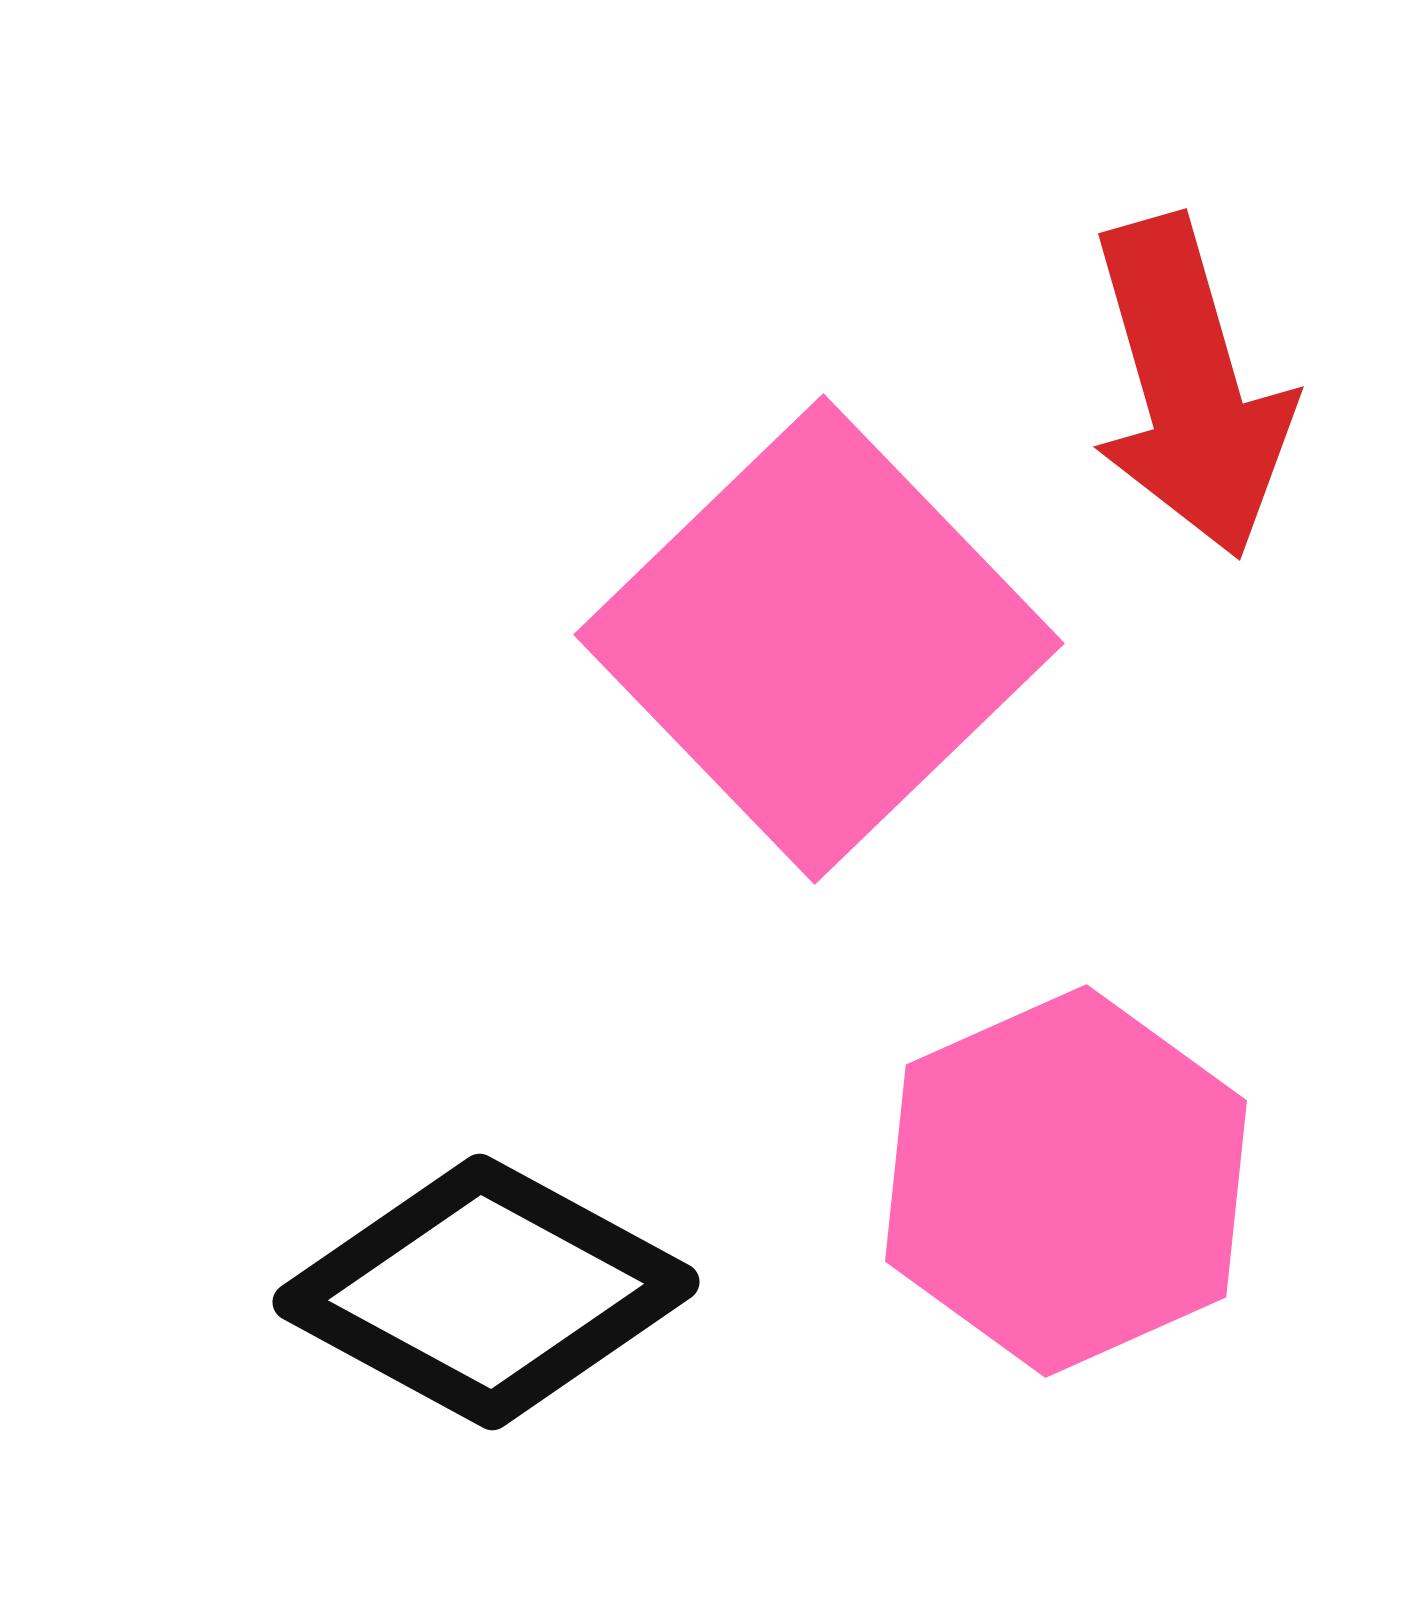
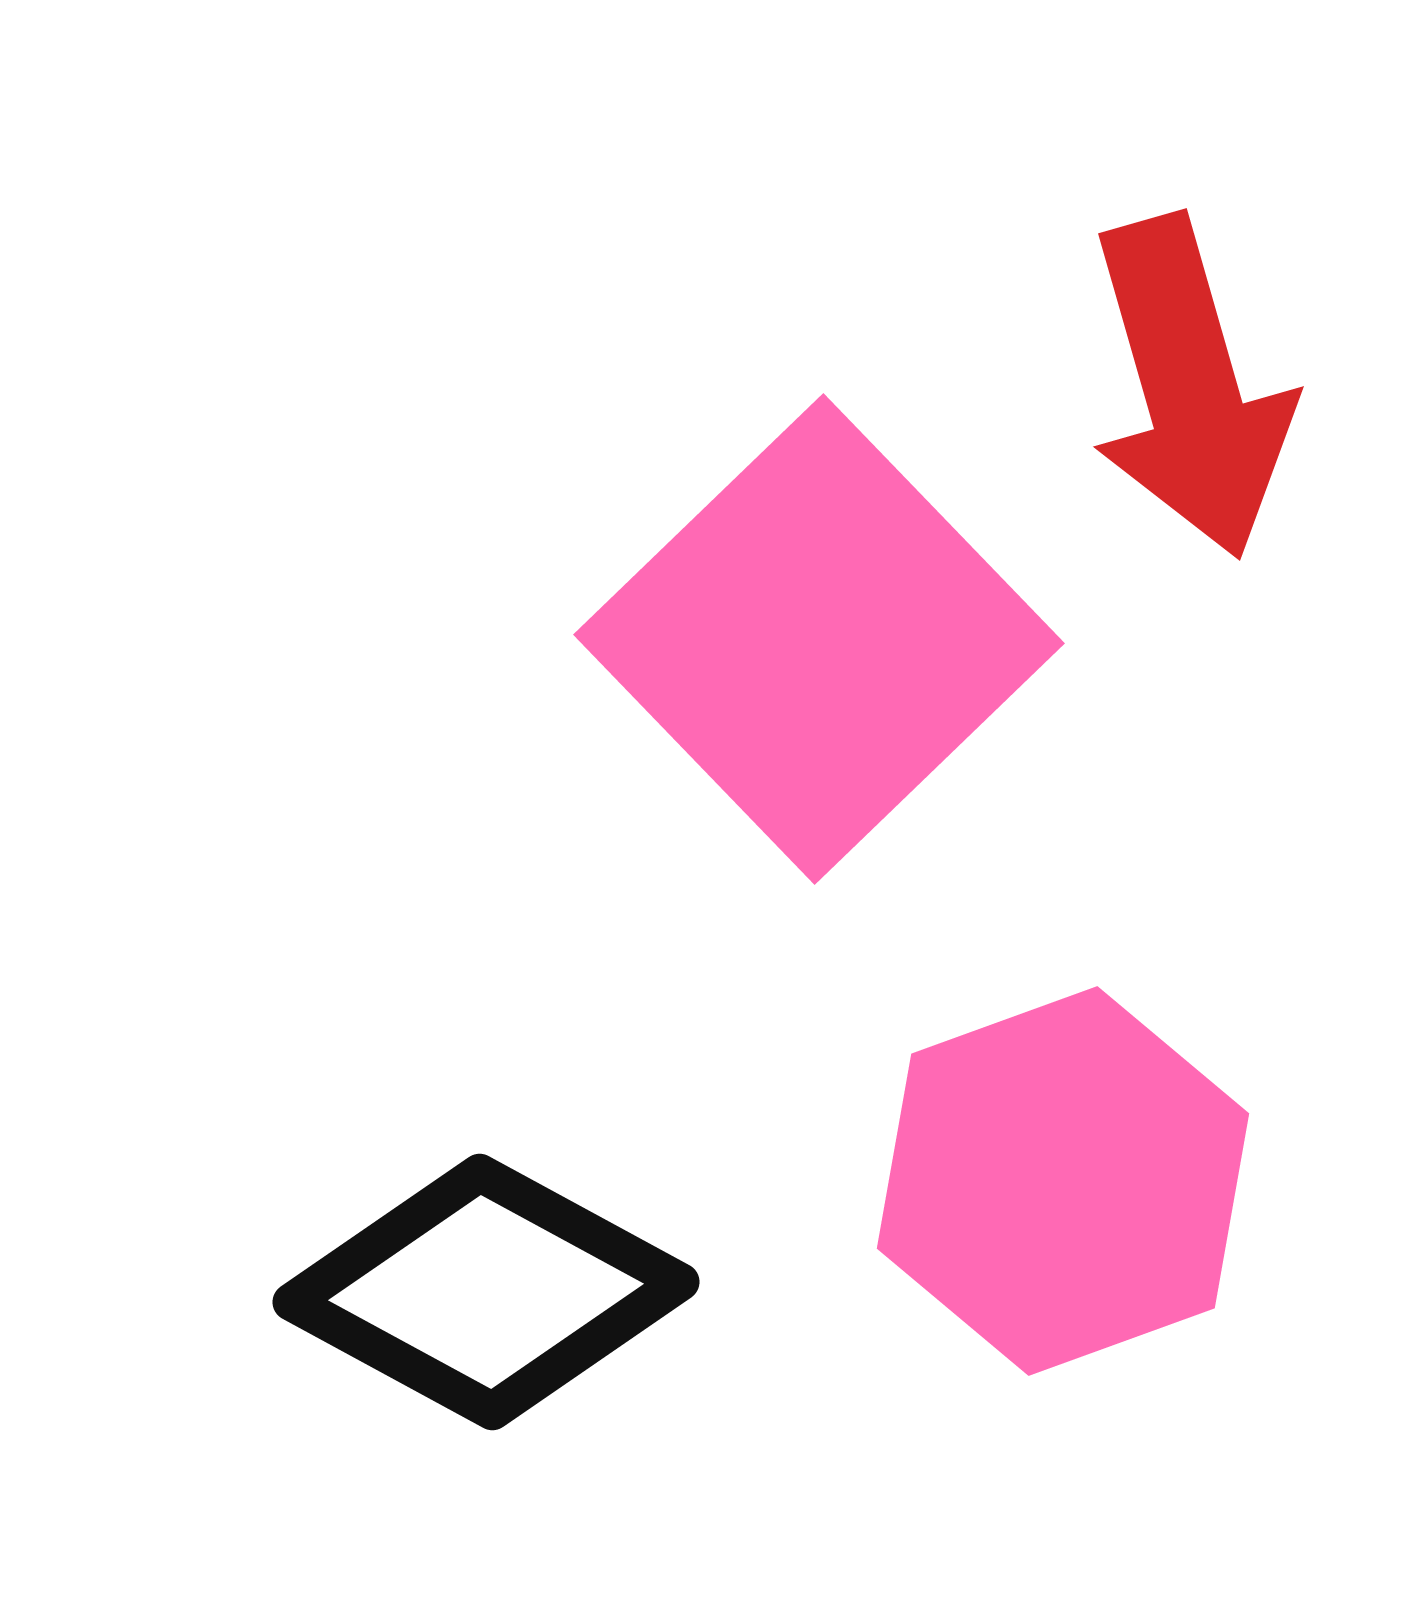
pink hexagon: moved 3 px left; rotated 4 degrees clockwise
